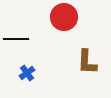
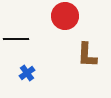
red circle: moved 1 px right, 1 px up
brown L-shape: moved 7 px up
